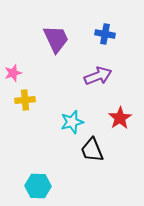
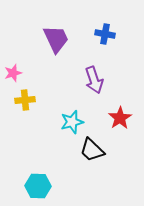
purple arrow: moved 4 px left, 4 px down; rotated 92 degrees clockwise
black trapezoid: rotated 24 degrees counterclockwise
